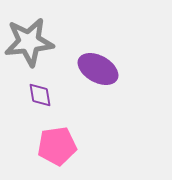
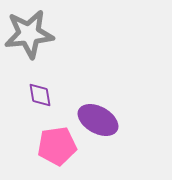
gray star: moved 8 px up
purple ellipse: moved 51 px down
